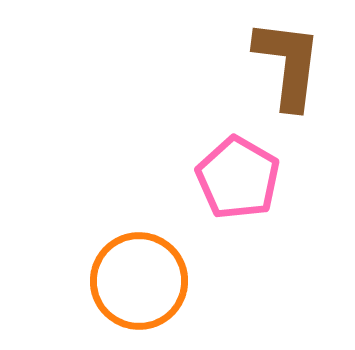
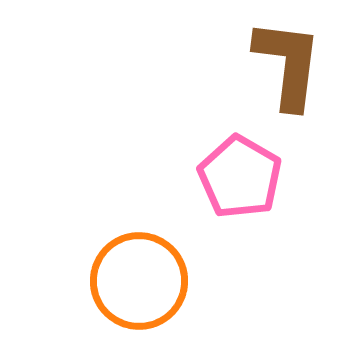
pink pentagon: moved 2 px right, 1 px up
